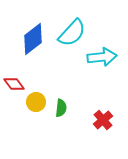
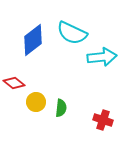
cyan semicircle: rotated 72 degrees clockwise
blue diamond: moved 1 px down
red diamond: moved 1 px up; rotated 15 degrees counterclockwise
red cross: rotated 30 degrees counterclockwise
